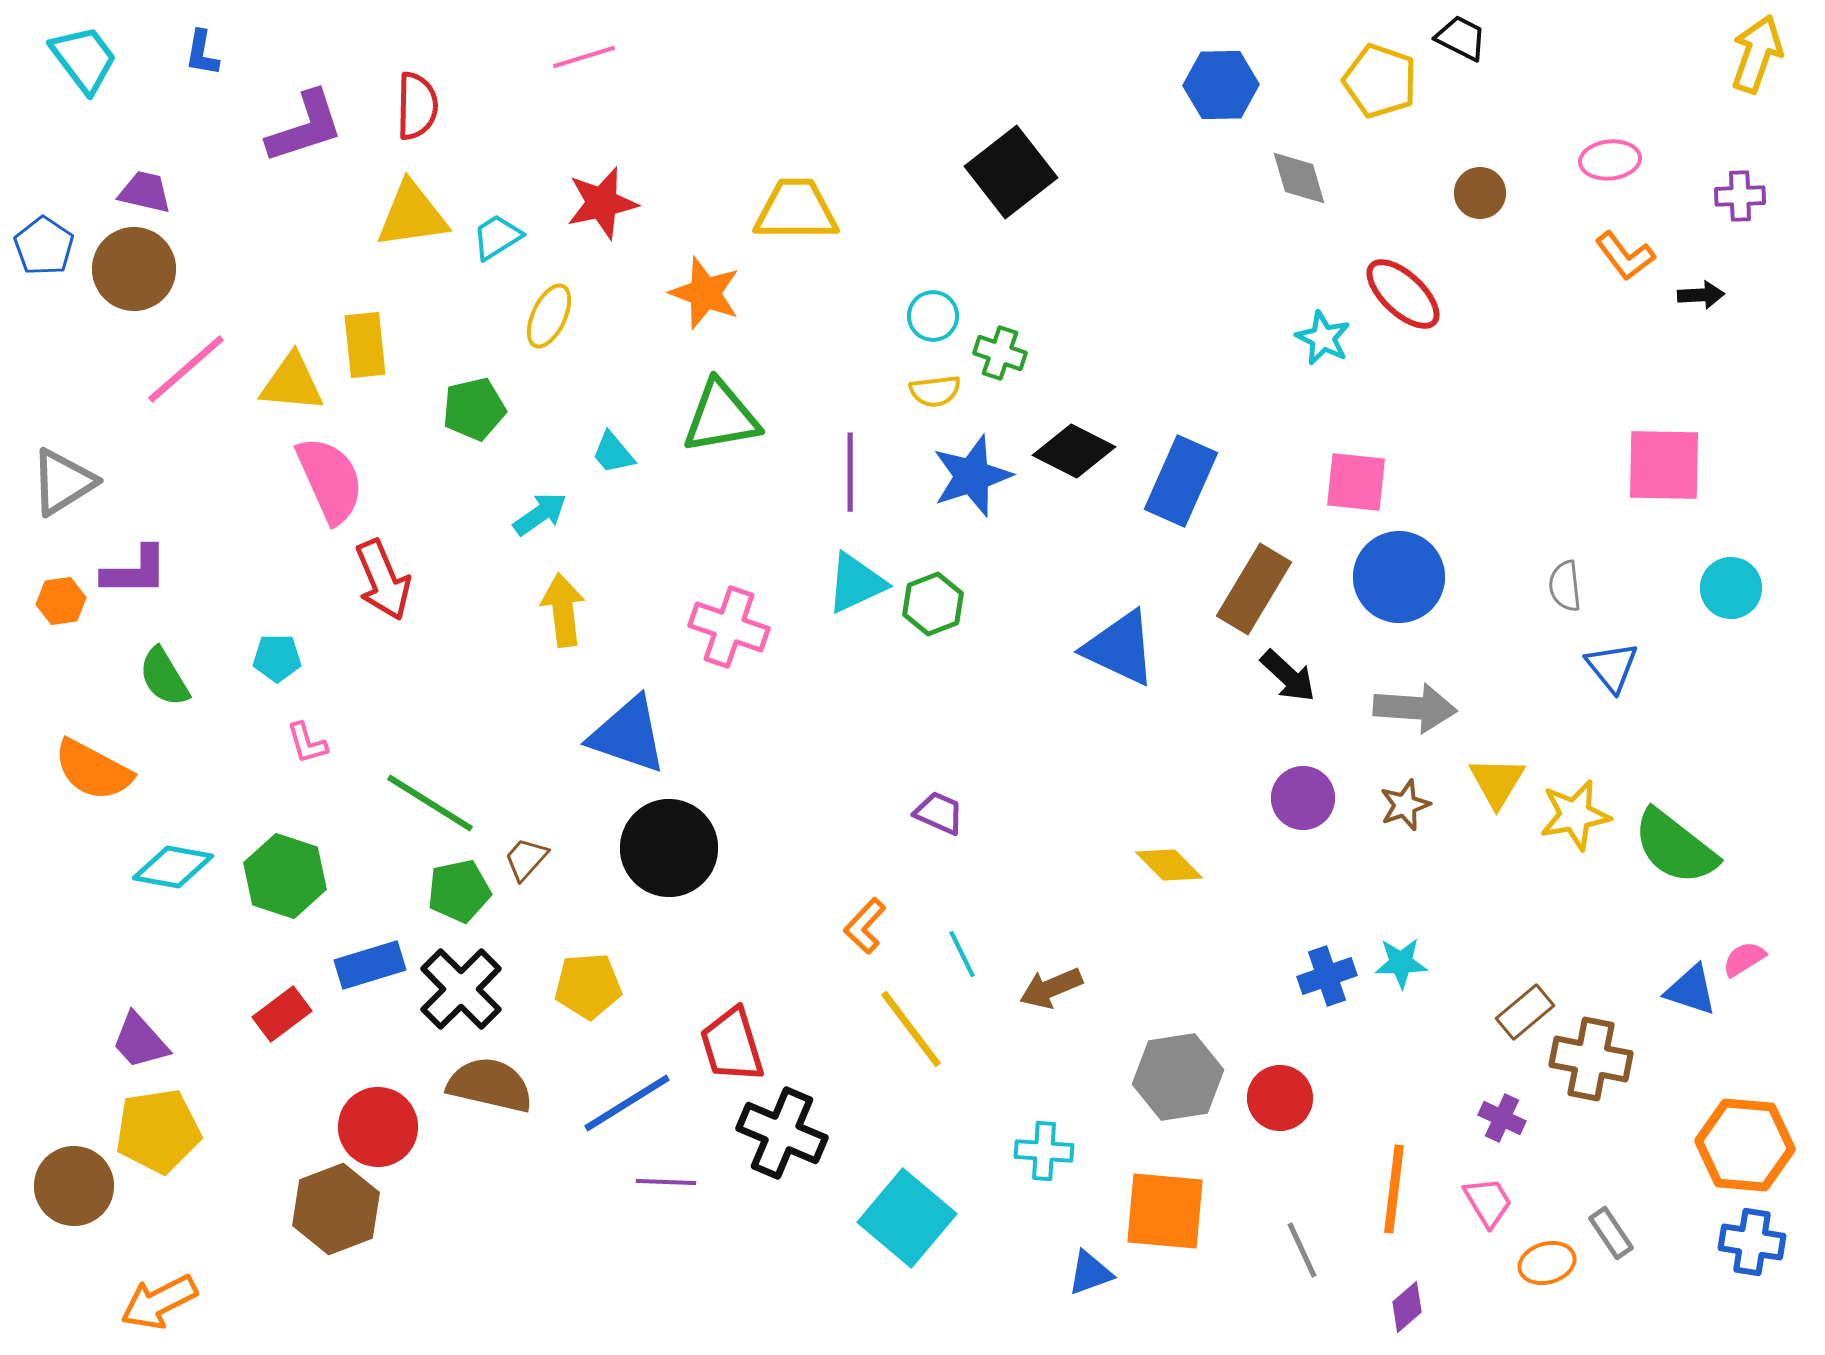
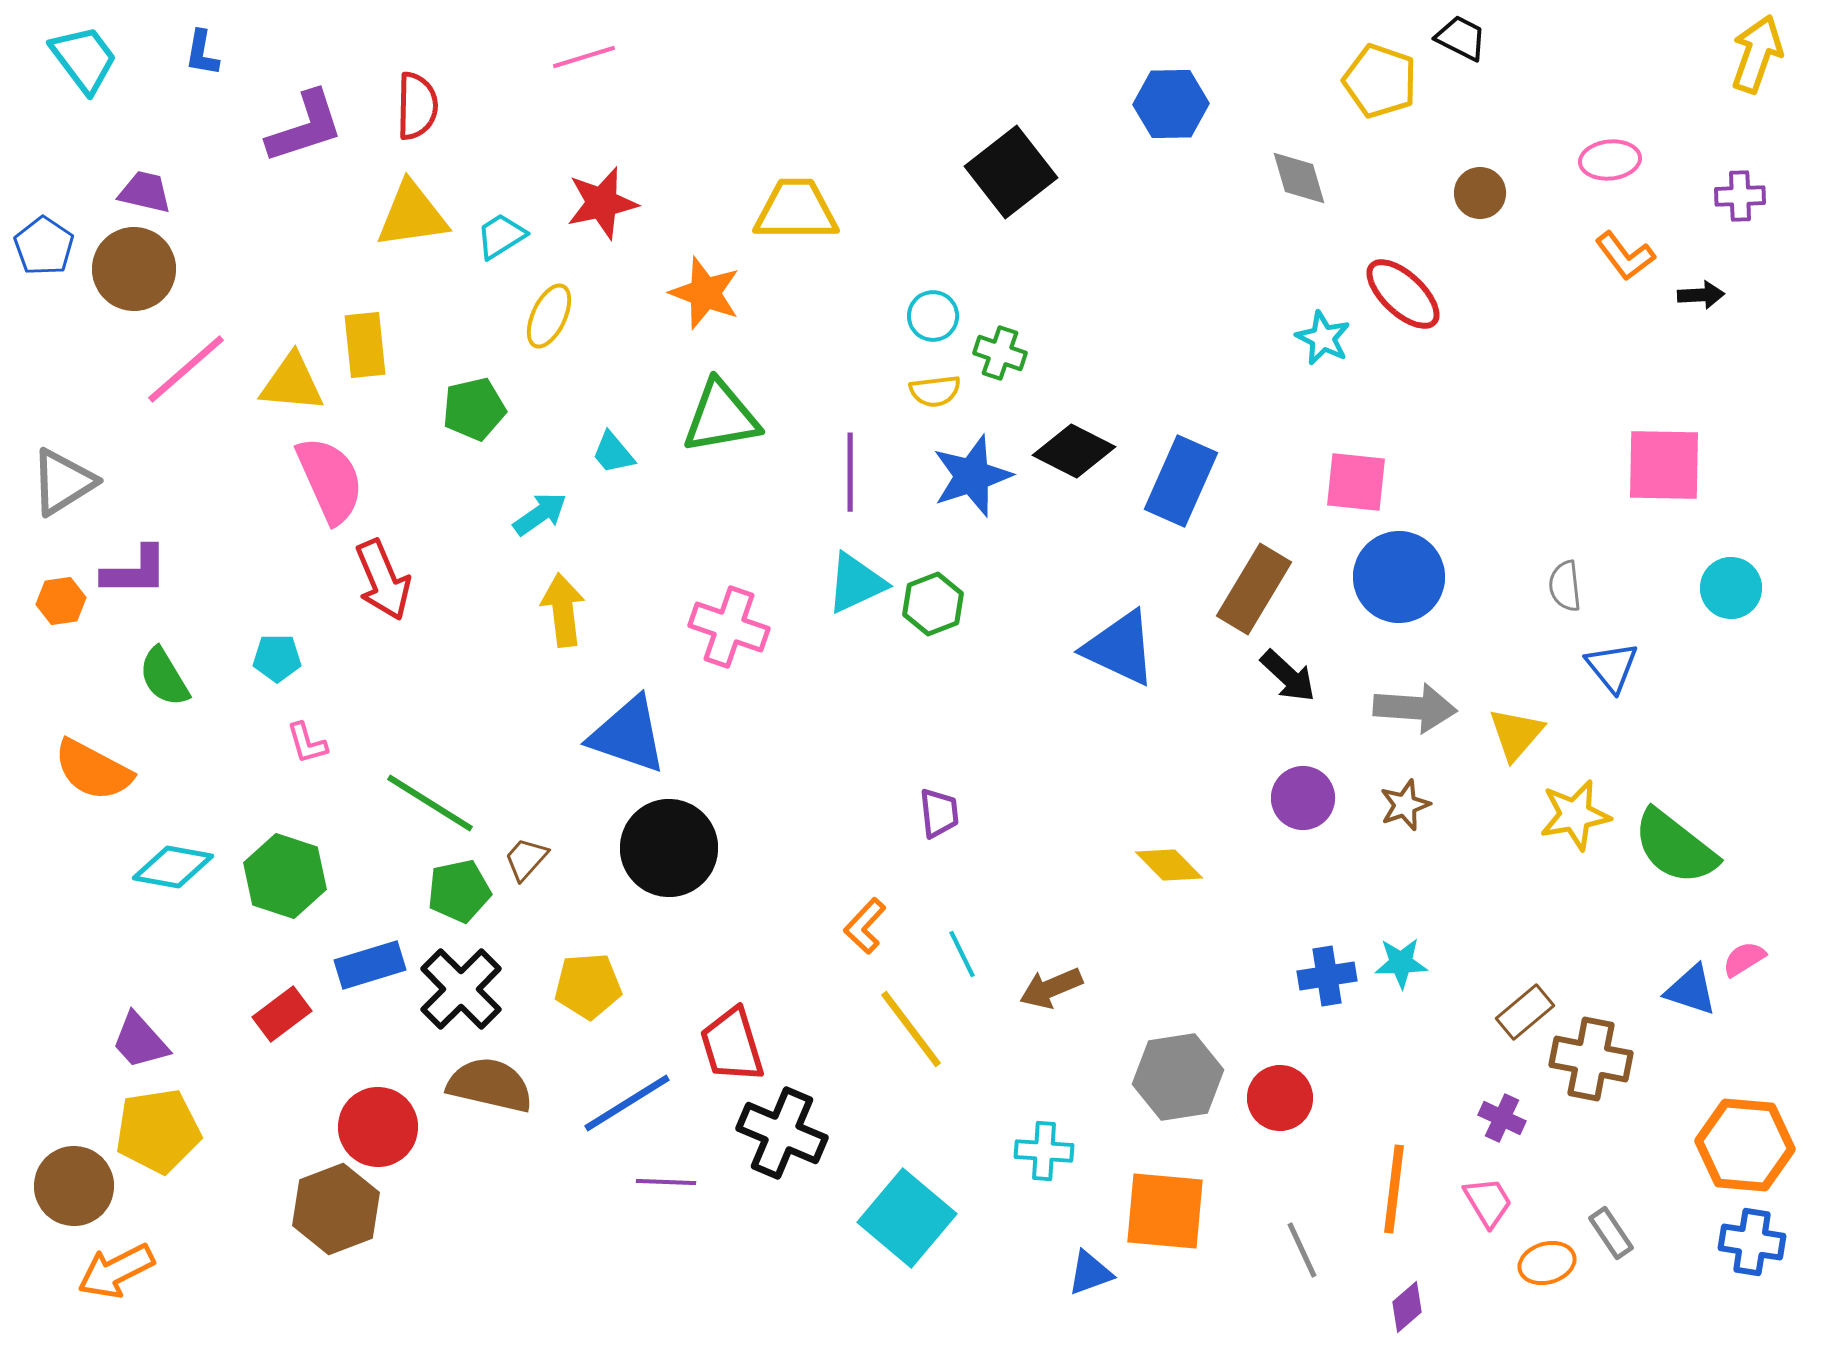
blue hexagon at (1221, 85): moved 50 px left, 19 px down
cyan trapezoid at (497, 237): moved 4 px right, 1 px up
yellow triangle at (1497, 782): moved 19 px right, 48 px up; rotated 10 degrees clockwise
purple trapezoid at (939, 813): rotated 60 degrees clockwise
blue cross at (1327, 976): rotated 10 degrees clockwise
orange arrow at (159, 1302): moved 43 px left, 31 px up
